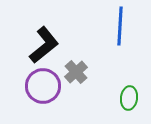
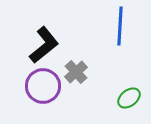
green ellipse: rotated 45 degrees clockwise
